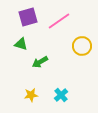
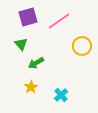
green triangle: rotated 32 degrees clockwise
green arrow: moved 4 px left, 1 px down
yellow star: moved 8 px up; rotated 24 degrees counterclockwise
